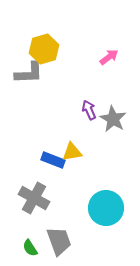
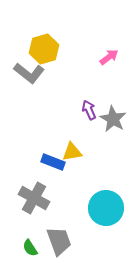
gray L-shape: rotated 40 degrees clockwise
blue rectangle: moved 2 px down
